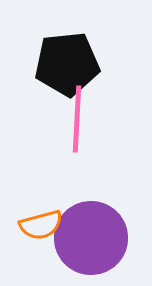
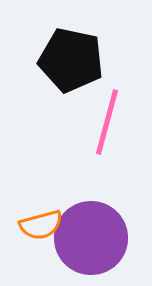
black pentagon: moved 4 px right, 4 px up; rotated 18 degrees clockwise
pink line: moved 30 px right, 3 px down; rotated 12 degrees clockwise
